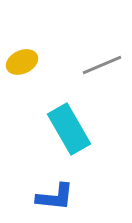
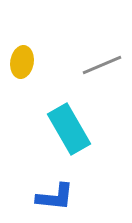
yellow ellipse: rotated 56 degrees counterclockwise
